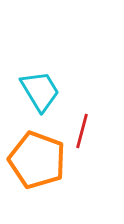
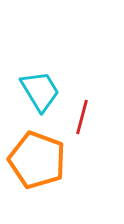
red line: moved 14 px up
